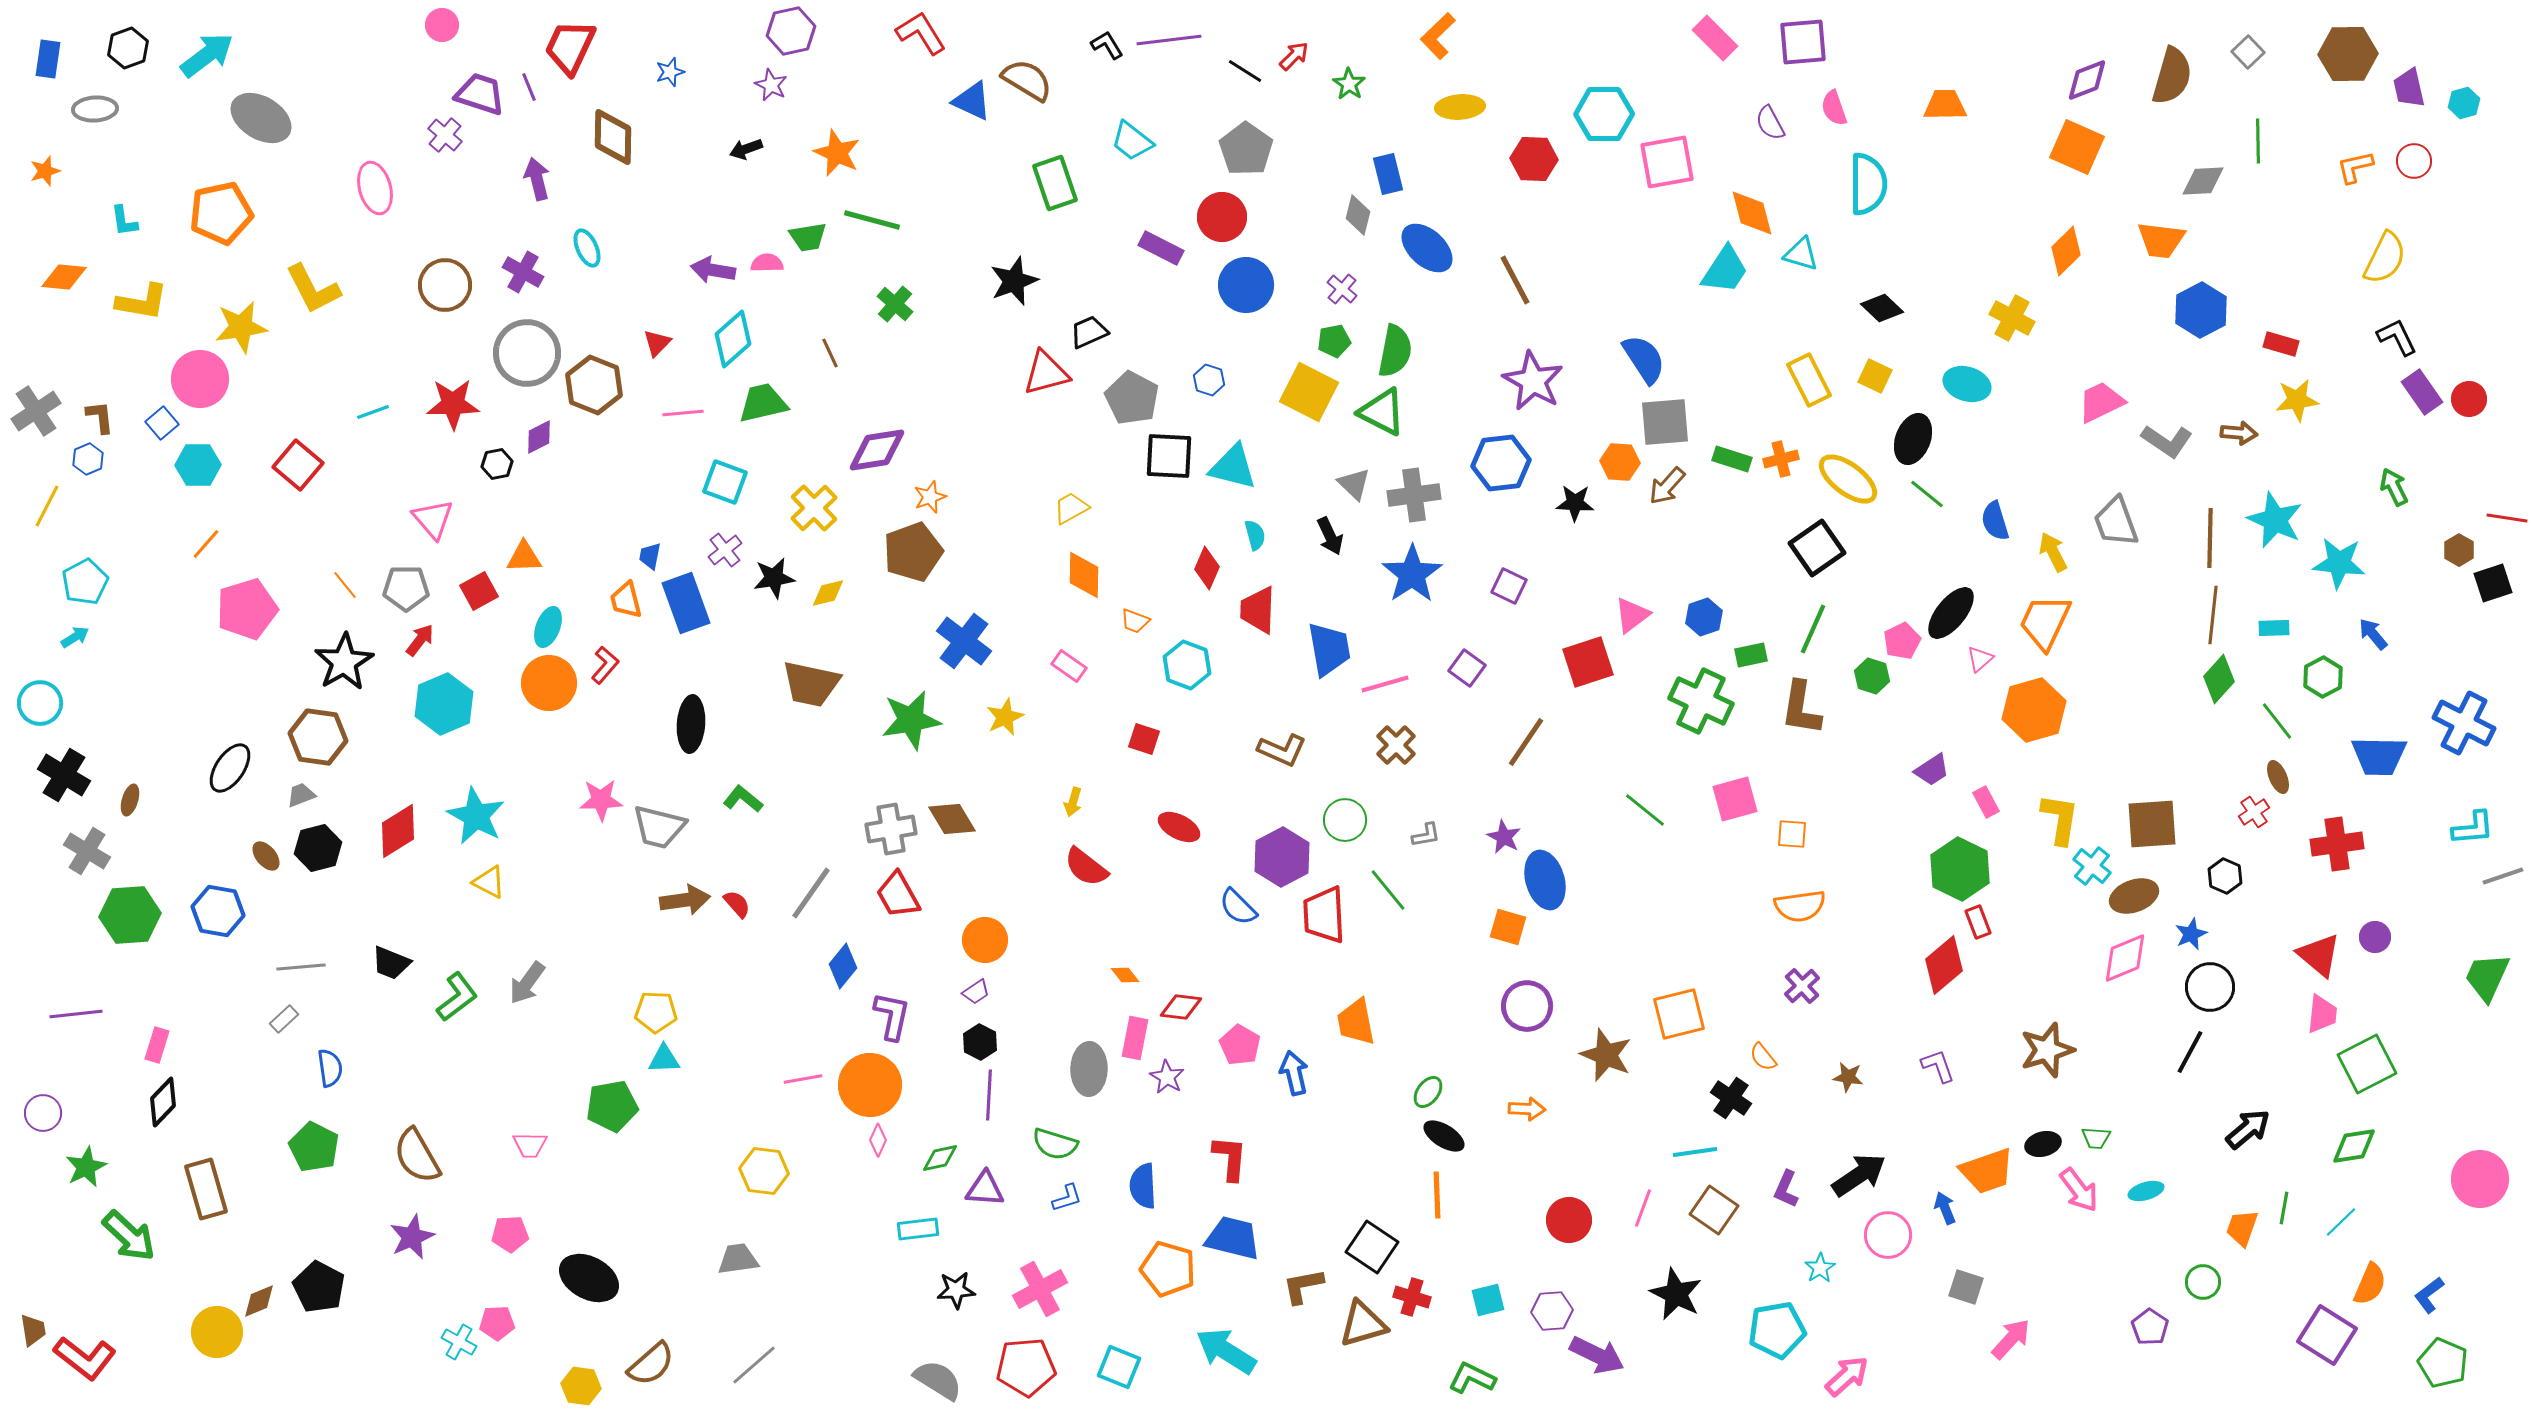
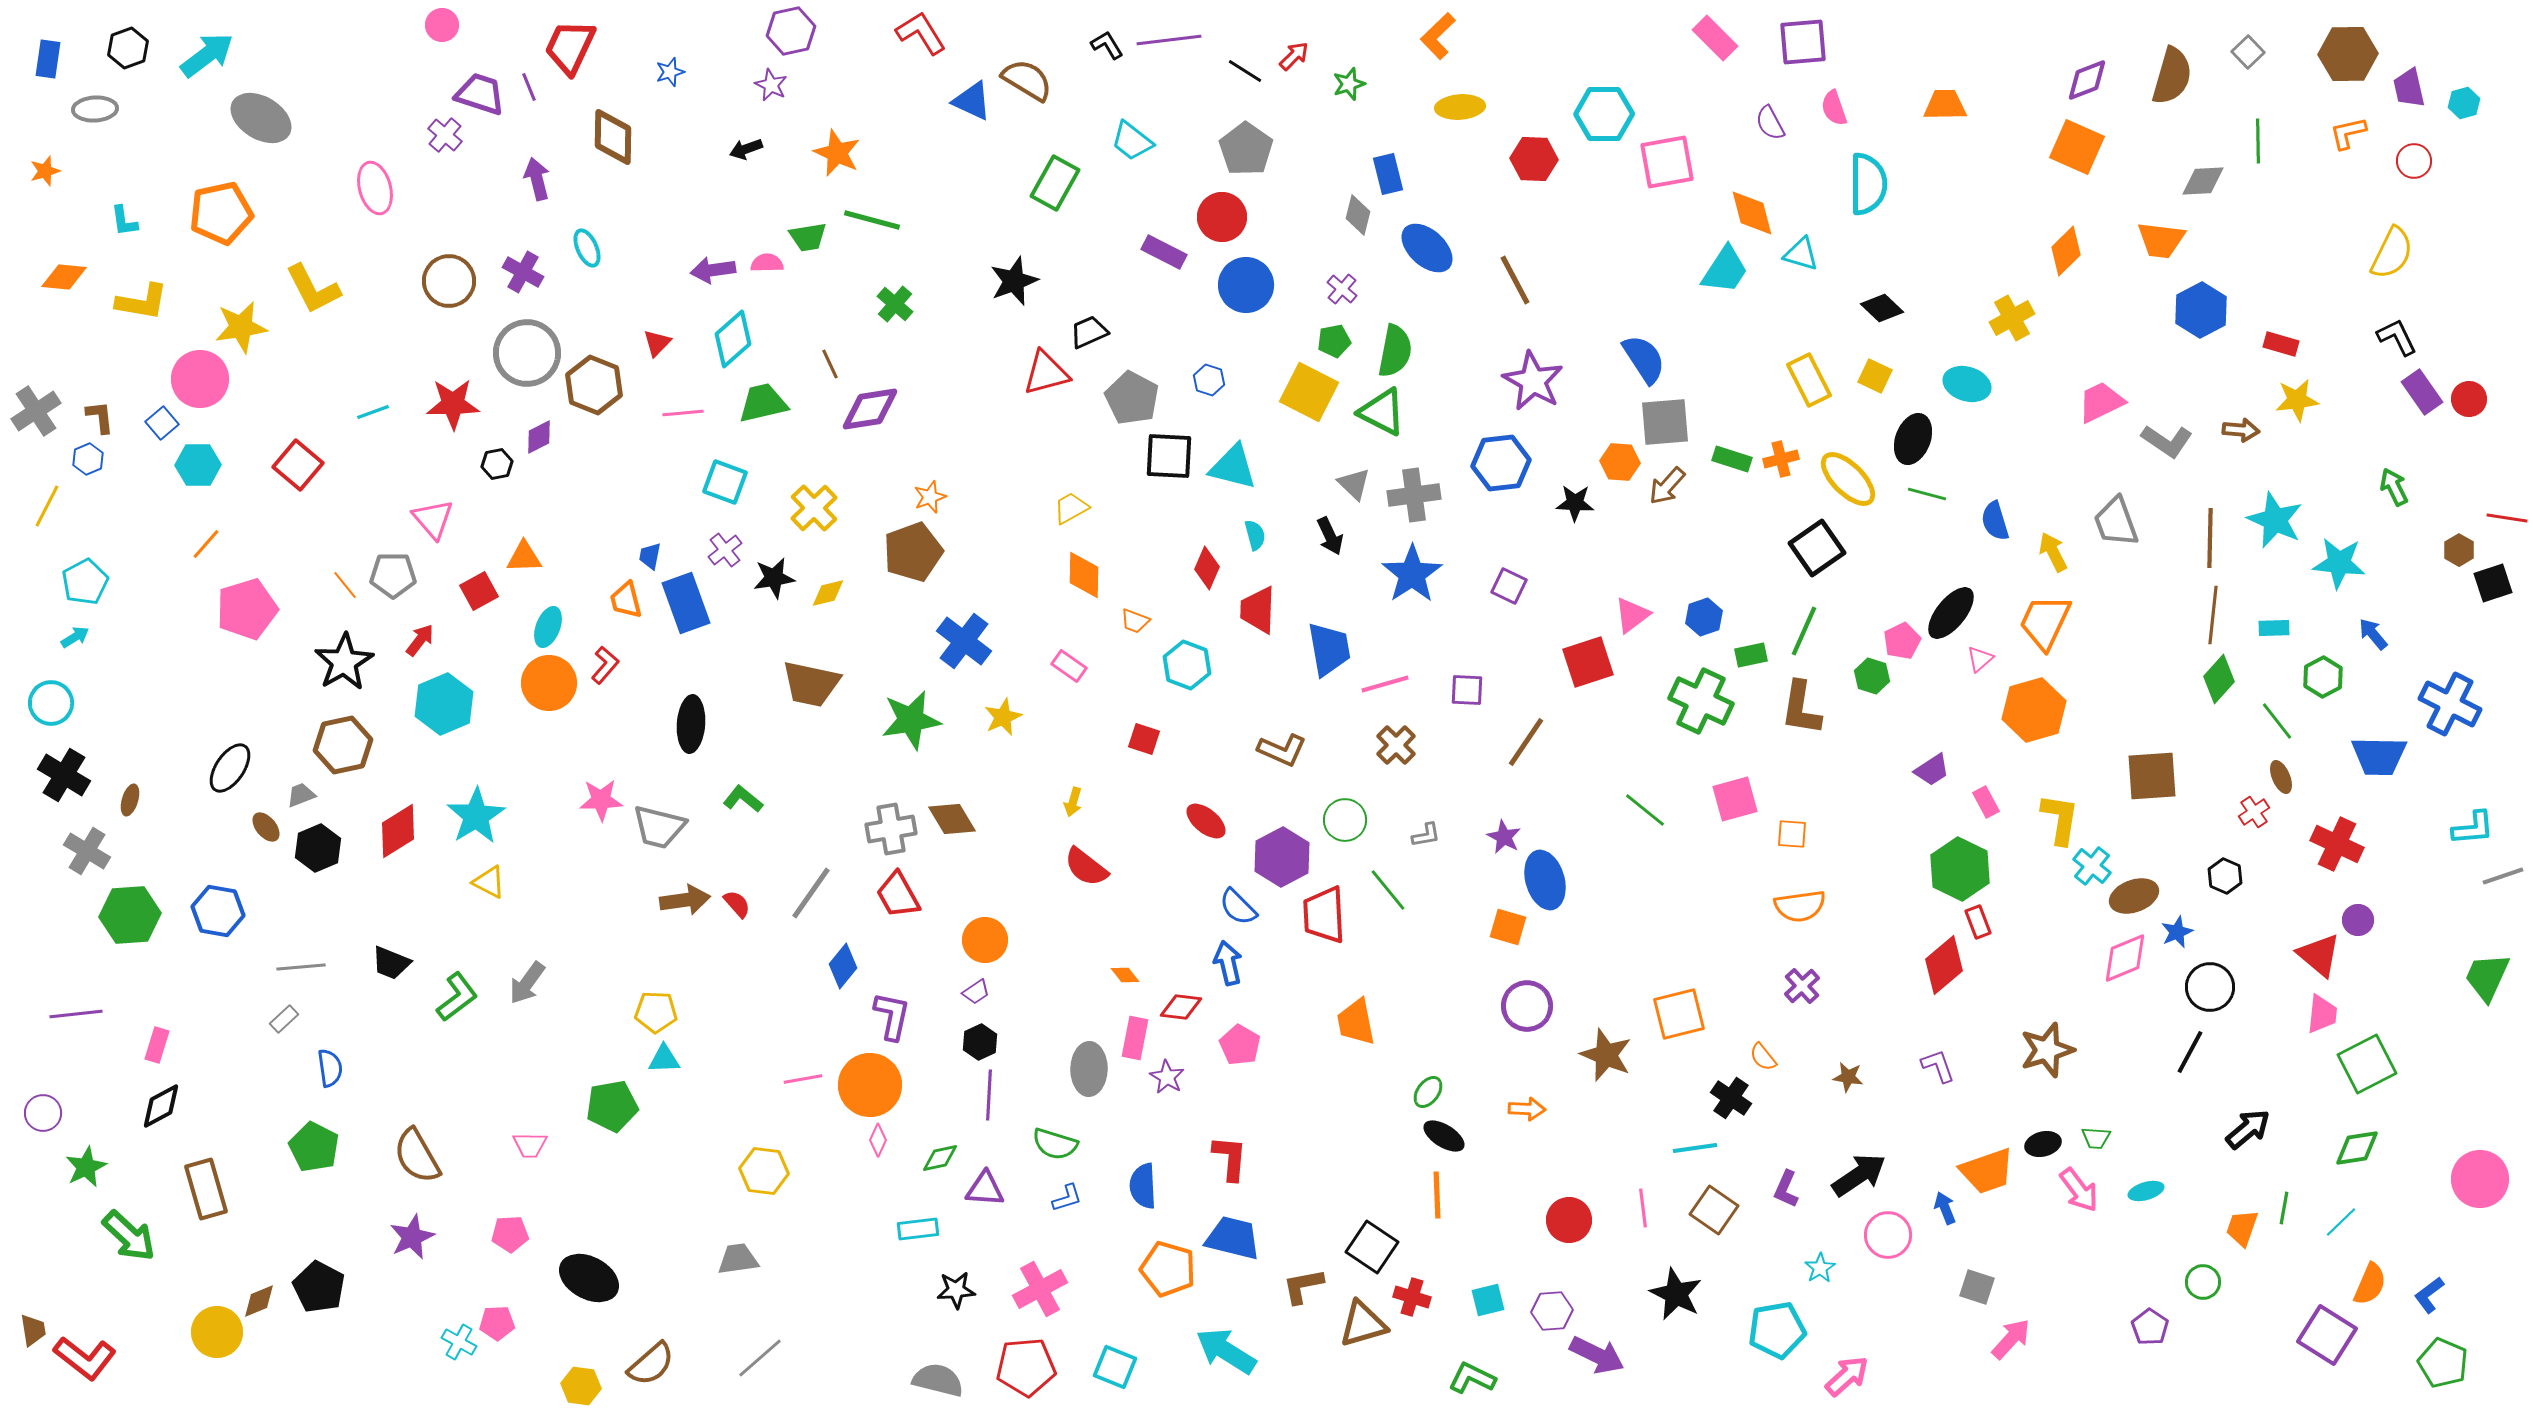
green star at (1349, 84): rotated 20 degrees clockwise
orange L-shape at (2355, 167): moved 7 px left, 34 px up
green rectangle at (1055, 183): rotated 48 degrees clockwise
purple rectangle at (1161, 248): moved 3 px right, 4 px down
yellow semicircle at (2385, 258): moved 7 px right, 5 px up
purple arrow at (713, 270): rotated 18 degrees counterclockwise
brown circle at (445, 285): moved 4 px right, 4 px up
yellow cross at (2012, 318): rotated 33 degrees clockwise
brown line at (830, 353): moved 11 px down
brown arrow at (2239, 433): moved 2 px right, 3 px up
purple diamond at (877, 450): moved 7 px left, 41 px up
yellow ellipse at (1848, 479): rotated 8 degrees clockwise
green line at (1927, 494): rotated 24 degrees counterclockwise
gray pentagon at (406, 588): moved 13 px left, 13 px up
green line at (1813, 629): moved 9 px left, 2 px down
purple square at (1467, 668): moved 22 px down; rotated 33 degrees counterclockwise
cyan circle at (40, 703): moved 11 px right
yellow star at (1005, 717): moved 2 px left
blue cross at (2464, 723): moved 14 px left, 19 px up
brown hexagon at (318, 737): moved 25 px right, 8 px down; rotated 20 degrees counterclockwise
brown ellipse at (2278, 777): moved 3 px right
cyan star at (476, 816): rotated 12 degrees clockwise
brown square at (2152, 824): moved 48 px up
red ellipse at (1179, 827): moved 27 px right, 6 px up; rotated 12 degrees clockwise
red cross at (2337, 844): rotated 33 degrees clockwise
black hexagon at (318, 848): rotated 9 degrees counterclockwise
brown ellipse at (266, 856): moved 29 px up
blue star at (2191, 934): moved 14 px left, 2 px up
purple circle at (2375, 937): moved 17 px left, 17 px up
black hexagon at (980, 1042): rotated 8 degrees clockwise
blue arrow at (1294, 1073): moved 66 px left, 110 px up
black diamond at (163, 1102): moved 2 px left, 4 px down; rotated 18 degrees clockwise
green diamond at (2354, 1146): moved 3 px right, 2 px down
cyan line at (1695, 1152): moved 4 px up
pink line at (1643, 1208): rotated 27 degrees counterclockwise
gray square at (1966, 1287): moved 11 px right
gray line at (754, 1365): moved 6 px right, 7 px up
cyan square at (1119, 1367): moved 4 px left
gray semicircle at (938, 1380): rotated 18 degrees counterclockwise
